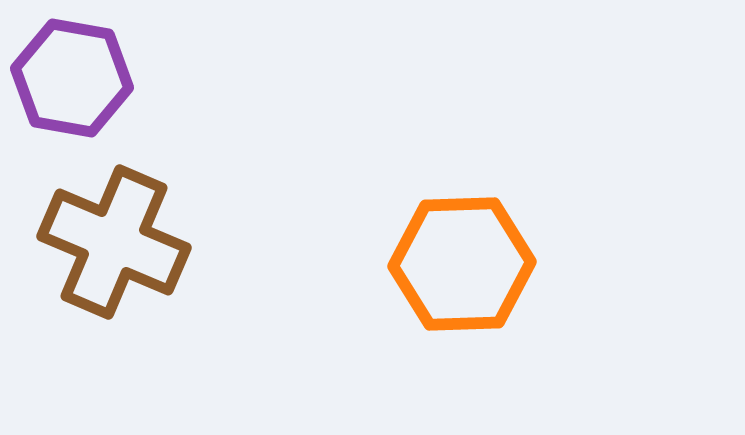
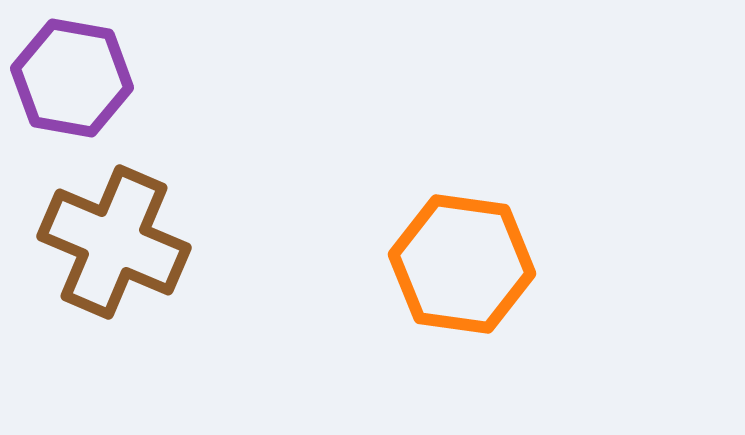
orange hexagon: rotated 10 degrees clockwise
